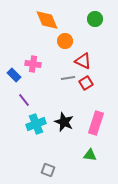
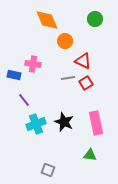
blue rectangle: rotated 32 degrees counterclockwise
pink rectangle: rotated 30 degrees counterclockwise
